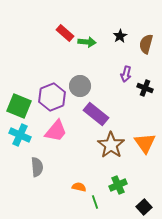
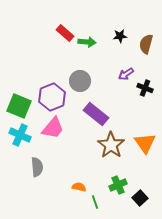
black star: rotated 24 degrees clockwise
purple arrow: rotated 42 degrees clockwise
gray circle: moved 5 px up
pink trapezoid: moved 3 px left, 3 px up
black square: moved 4 px left, 9 px up
